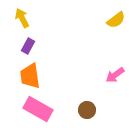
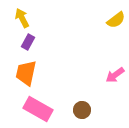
purple rectangle: moved 4 px up
orange trapezoid: moved 4 px left, 3 px up; rotated 20 degrees clockwise
brown circle: moved 5 px left
